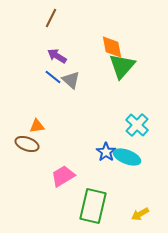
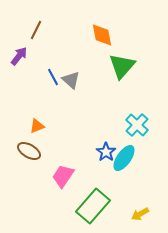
brown line: moved 15 px left, 12 px down
orange diamond: moved 10 px left, 12 px up
purple arrow: moved 38 px left; rotated 96 degrees clockwise
blue line: rotated 24 degrees clockwise
orange triangle: rotated 14 degrees counterclockwise
brown ellipse: moved 2 px right, 7 px down; rotated 10 degrees clockwise
cyan ellipse: moved 3 px left, 1 px down; rotated 76 degrees counterclockwise
pink trapezoid: rotated 25 degrees counterclockwise
green rectangle: rotated 28 degrees clockwise
